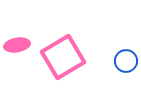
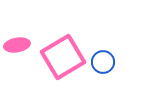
blue circle: moved 23 px left, 1 px down
